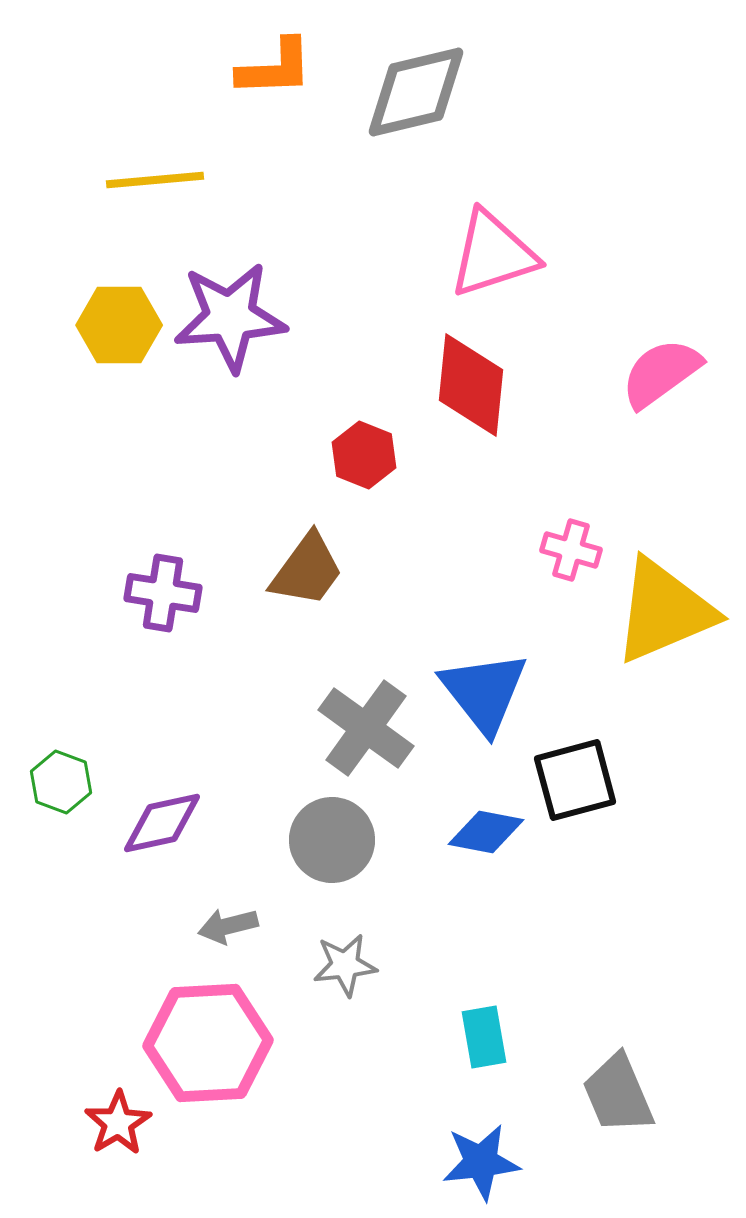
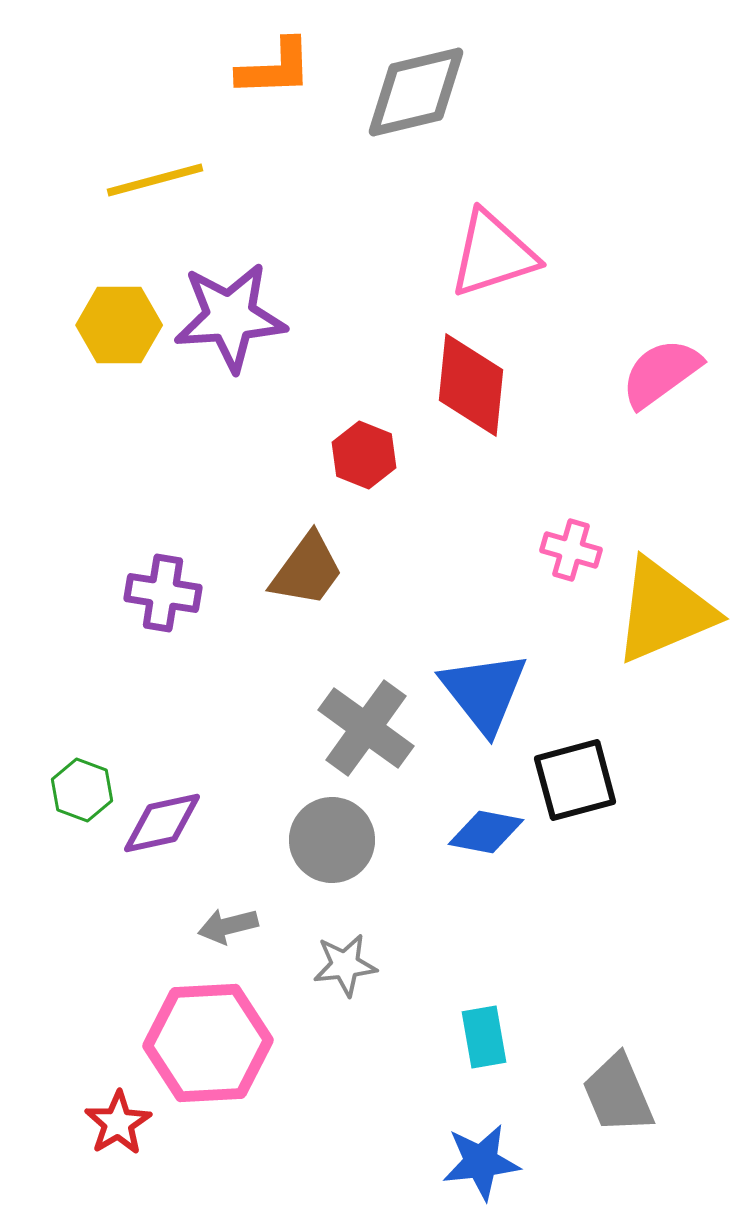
yellow line: rotated 10 degrees counterclockwise
green hexagon: moved 21 px right, 8 px down
